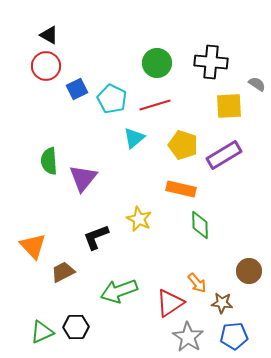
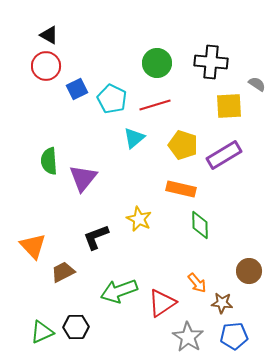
red triangle: moved 8 px left
